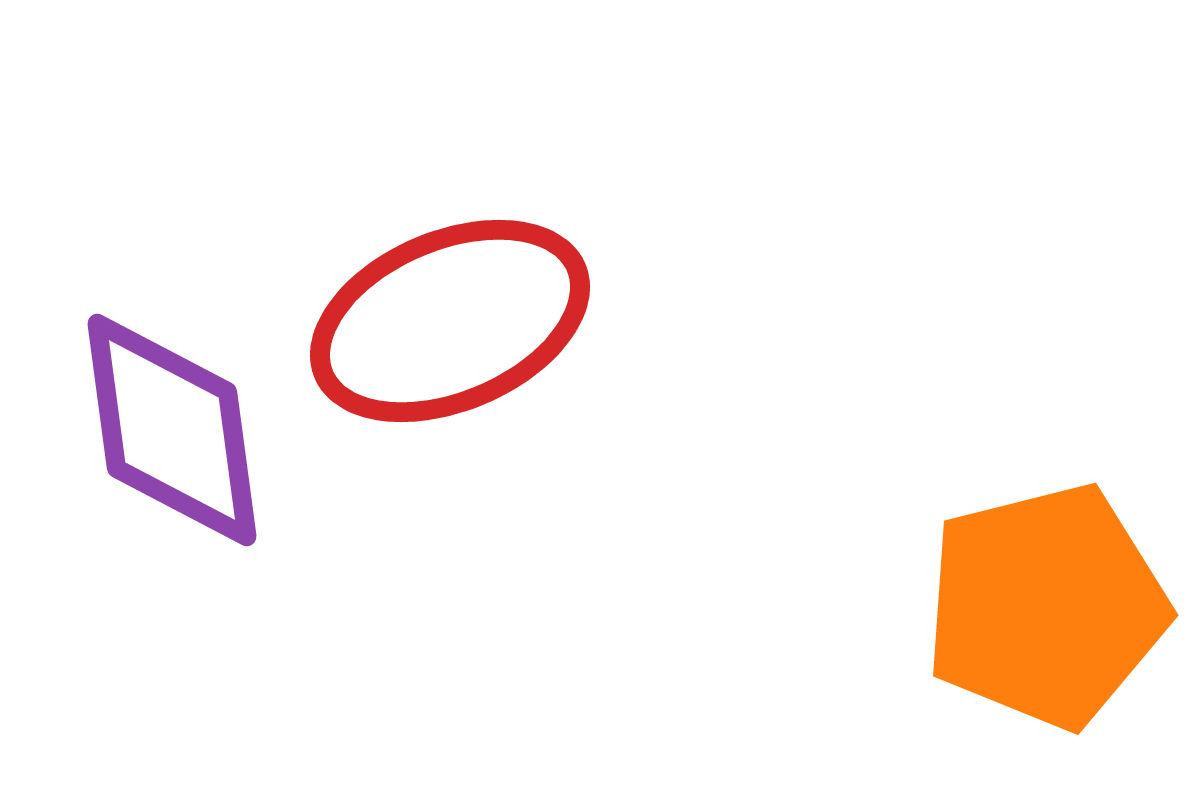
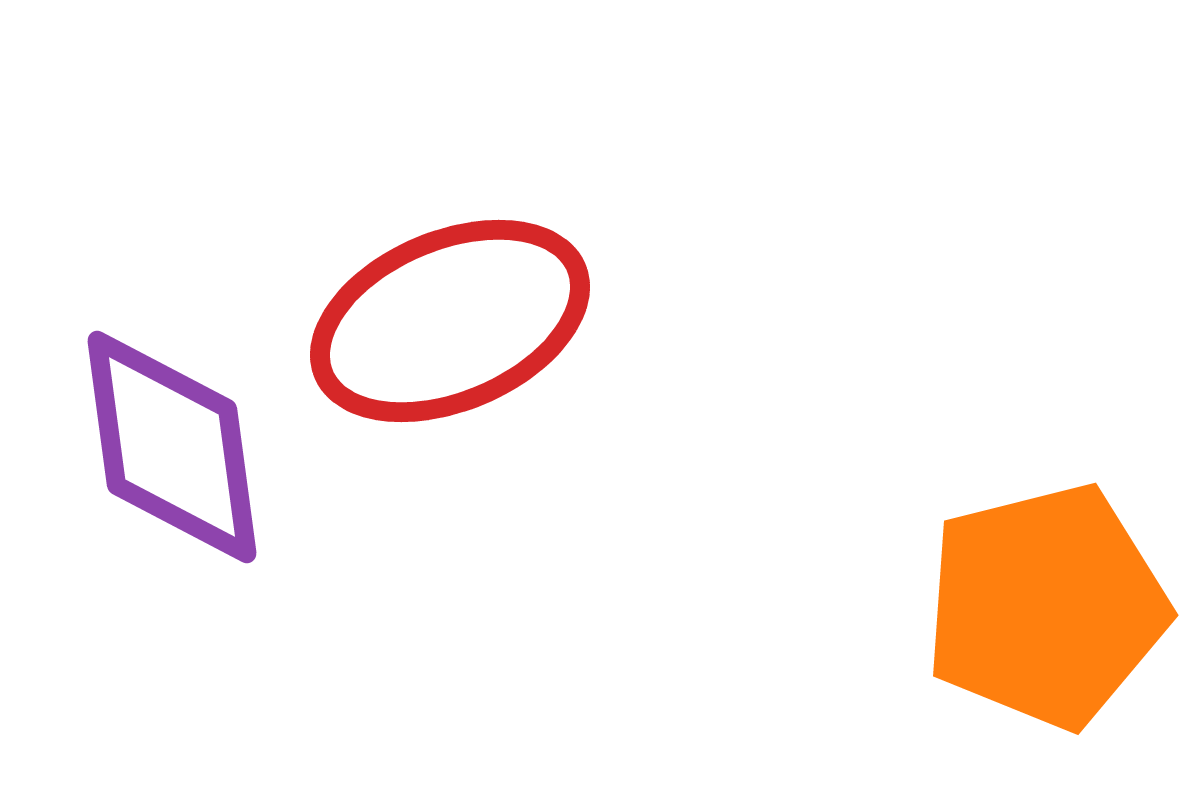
purple diamond: moved 17 px down
